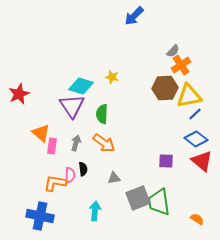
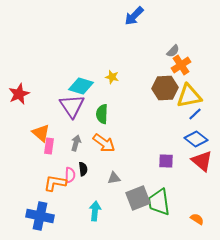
pink rectangle: moved 3 px left
